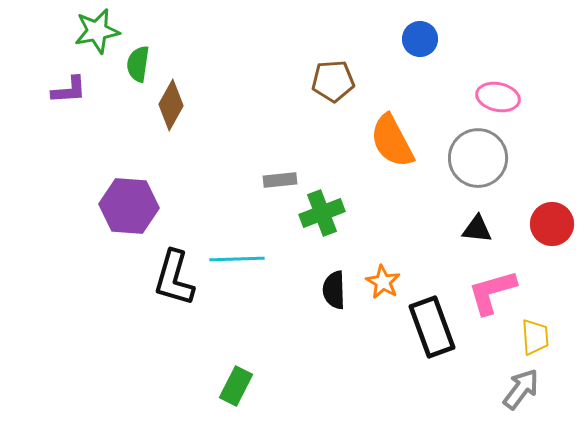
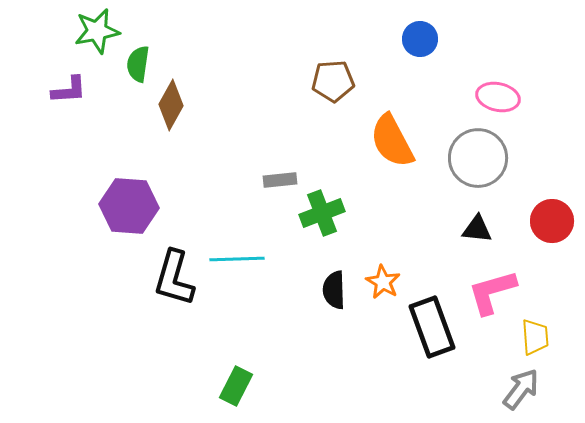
red circle: moved 3 px up
